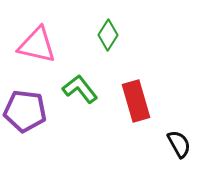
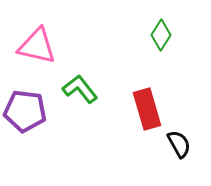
green diamond: moved 53 px right
pink triangle: moved 1 px down
red rectangle: moved 11 px right, 8 px down
